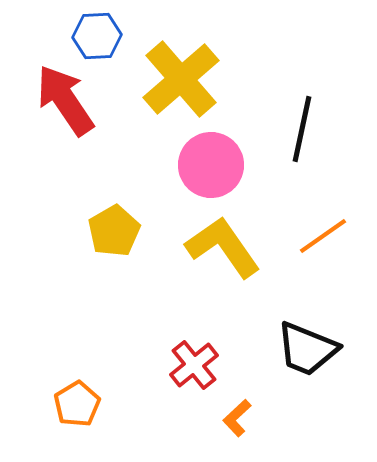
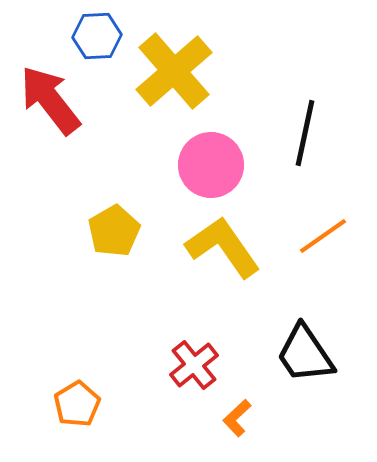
yellow cross: moved 7 px left, 8 px up
red arrow: moved 15 px left; rotated 4 degrees counterclockwise
black line: moved 3 px right, 4 px down
black trapezoid: moved 2 px left, 5 px down; rotated 34 degrees clockwise
